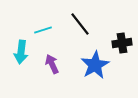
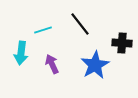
black cross: rotated 12 degrees clockwise
cyan arrow: moved 1 px down
